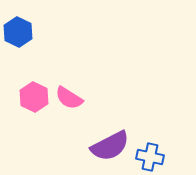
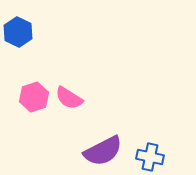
pink hexagon: rotated 16 degrees clockwise
purple semicircle: moved 7 px left, 5 px down
